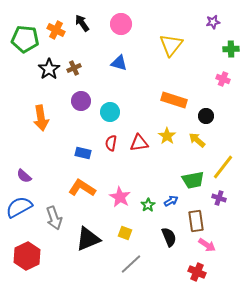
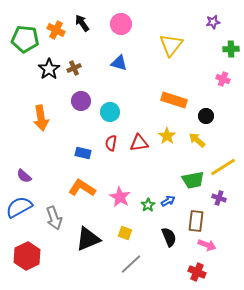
yellow line: rotated 20 degrees clockwise
blue arrow: moved 3 px left
brown rectangle: rotated 15 degrees clockwise
pink arrow: rotated 12 degrees counterclockwise
